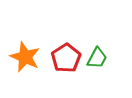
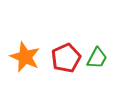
red pentagon: rotated 8 degrees clockwise
